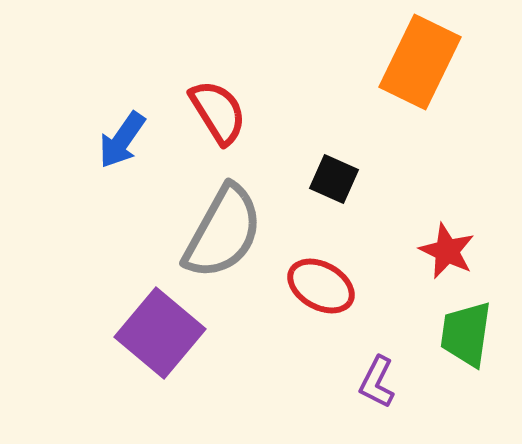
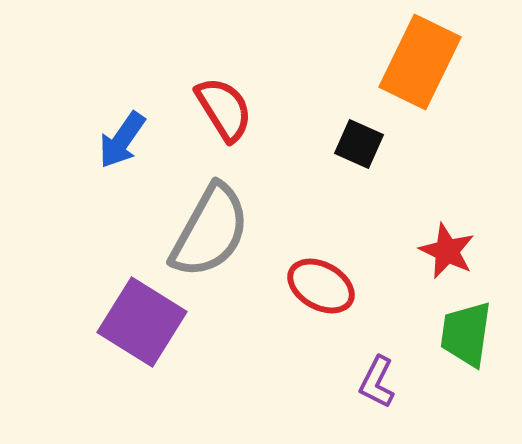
red semicircle: moved 6 px right, 3 px up
black square: moved 25 px right, 35 px up
gray semicircle: moved 13 px left, 1 px up
purple square: moved 18 px left, 11 px up; rotated 8 degrees counterclockwise
